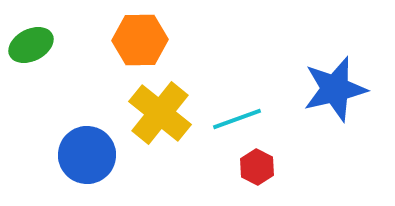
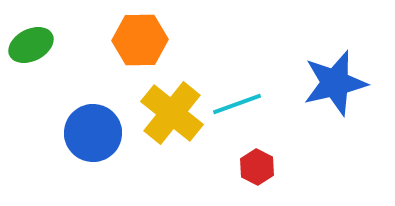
blue star: moved 6 px up
yellow cross: moved 12 px right
cyan line: moved 15 px up
blue circle: moved 6 px right, 22 px up
